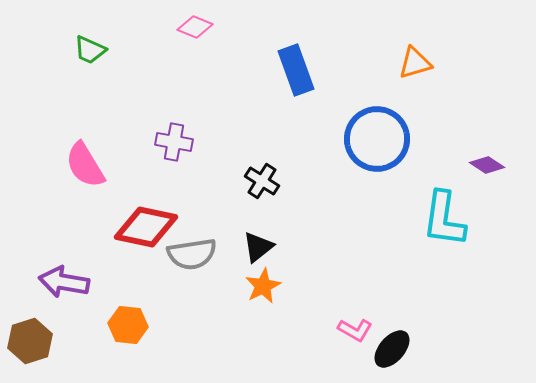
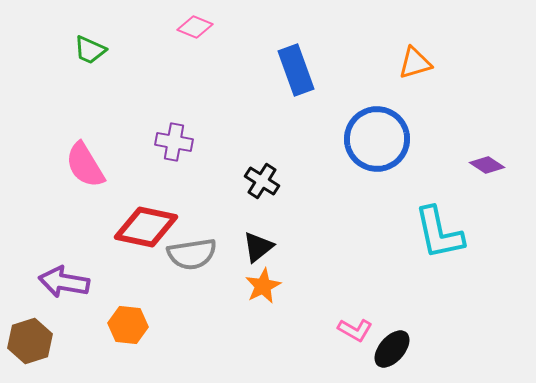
cyan L-shape: moved 5 px left, 14 px down; rotated 20 degrees counterclockwise
